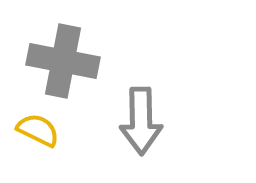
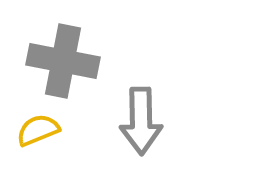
yellow semicircle: rotated 48 degrees counterclockwise
